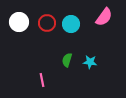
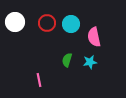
pink semicircle: moved 10 px left, 20 px down; rotated 132 degrees clockwise
white circle: moved 4 px left
cyan star: rotated 16 degrees counterclockwise
pink line: moved 3 px left
